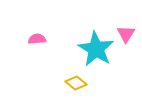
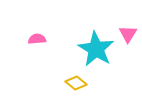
pink triangle: moved 2 px right
